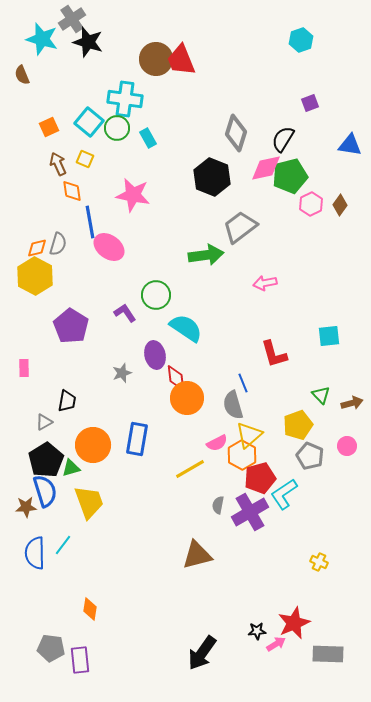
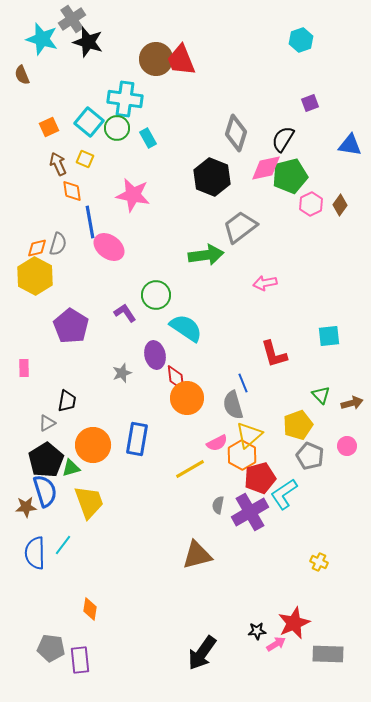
gray triangle at (44, 422): moved 3 px right, 1 px down
